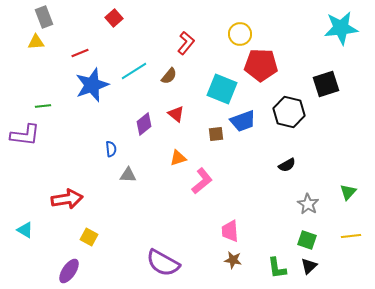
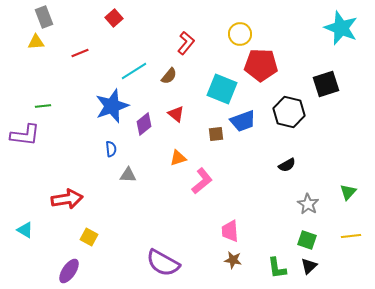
cyan star: rotated 28 degrees clockwise
blue star: moved 20 px right, 21 px down
